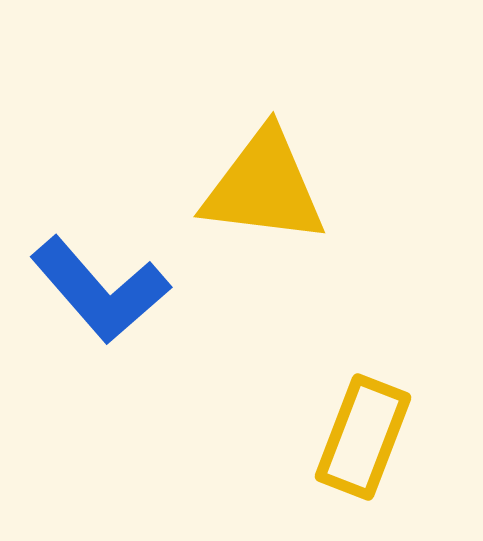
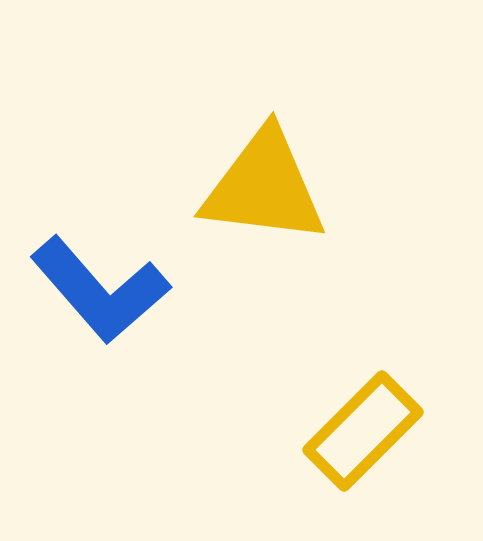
yellow rectangle: moved 6 px up; rotated 24 degrees clockwise
